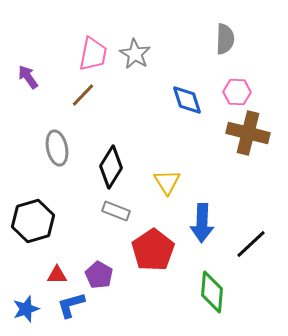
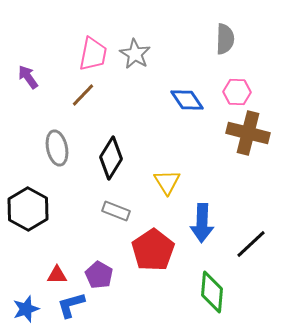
blue diamond: rotated 16 degrees counterclockwise
black diamond: moved 9 px up
black hexagon: moved 5 px left, 12 px up; rotated 15 degrees counterclockwise
